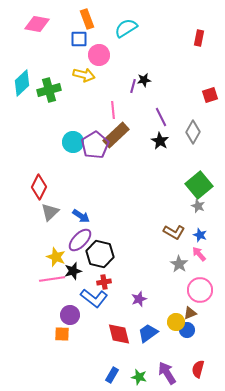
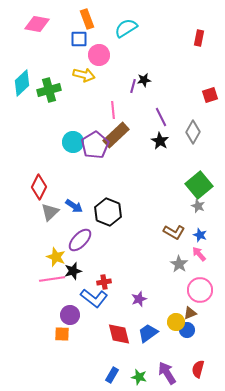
blue arrow at (81, 216): moved 7 px left, 10 px up
black hexagon at (100, 254): moved 8 px right, 42 px up; rotated 8 degrees clockwise
